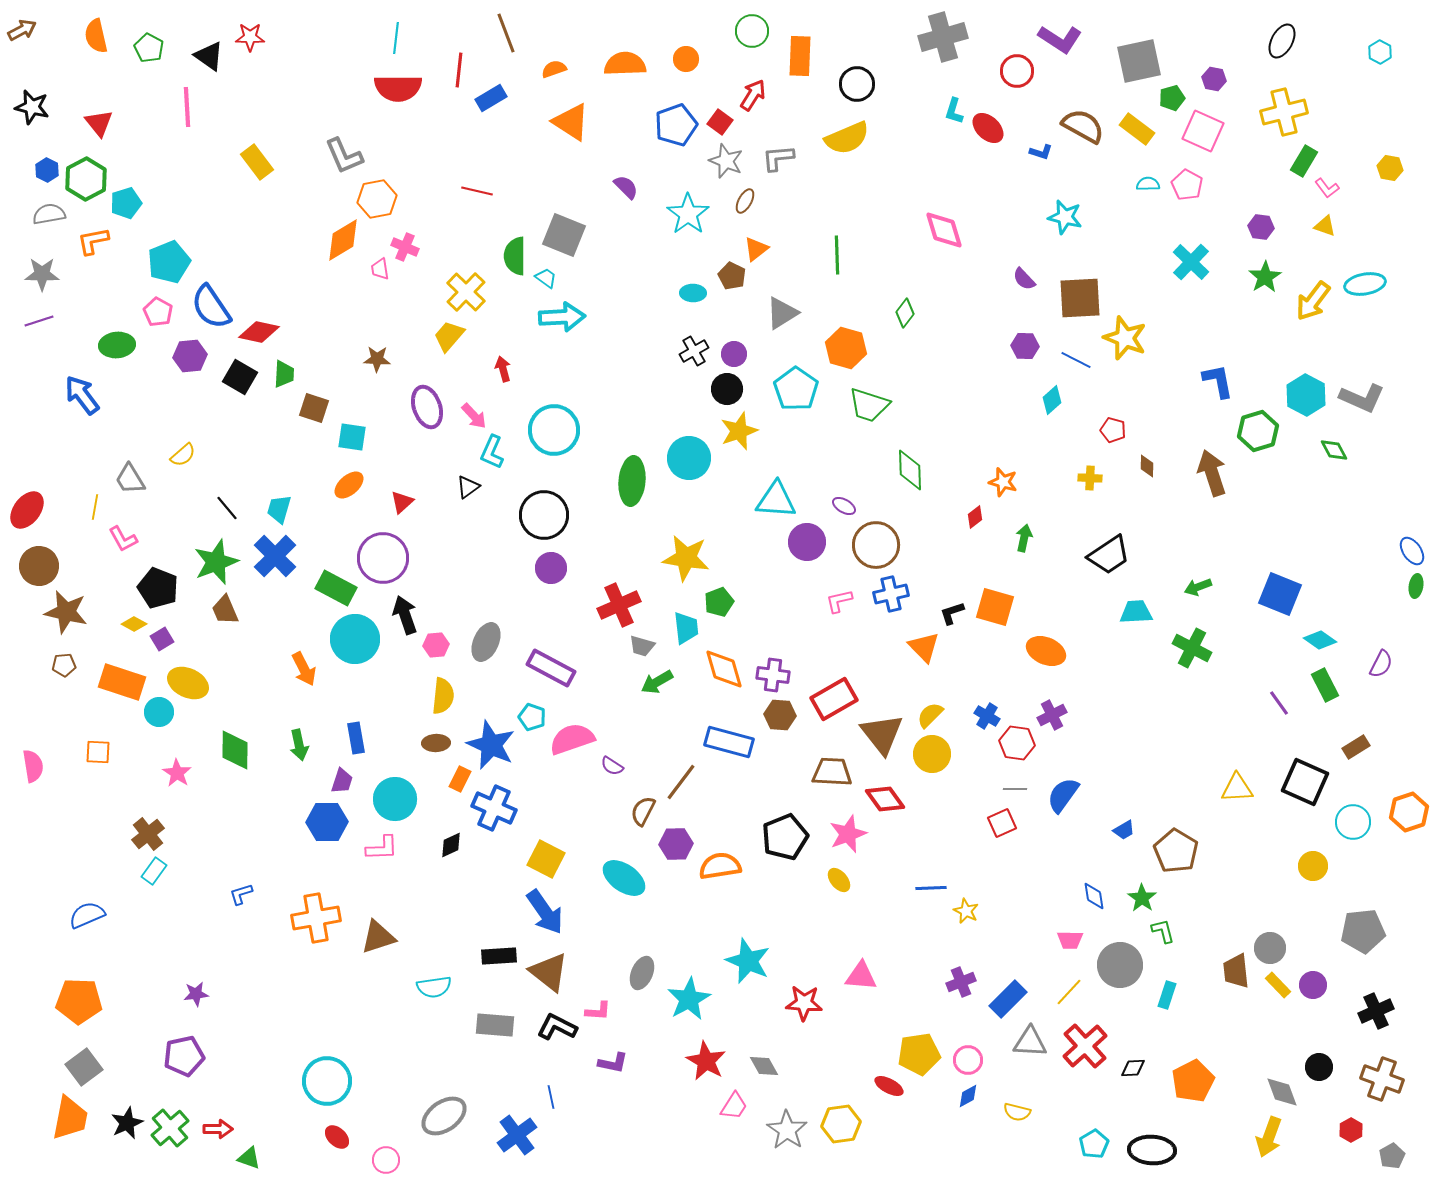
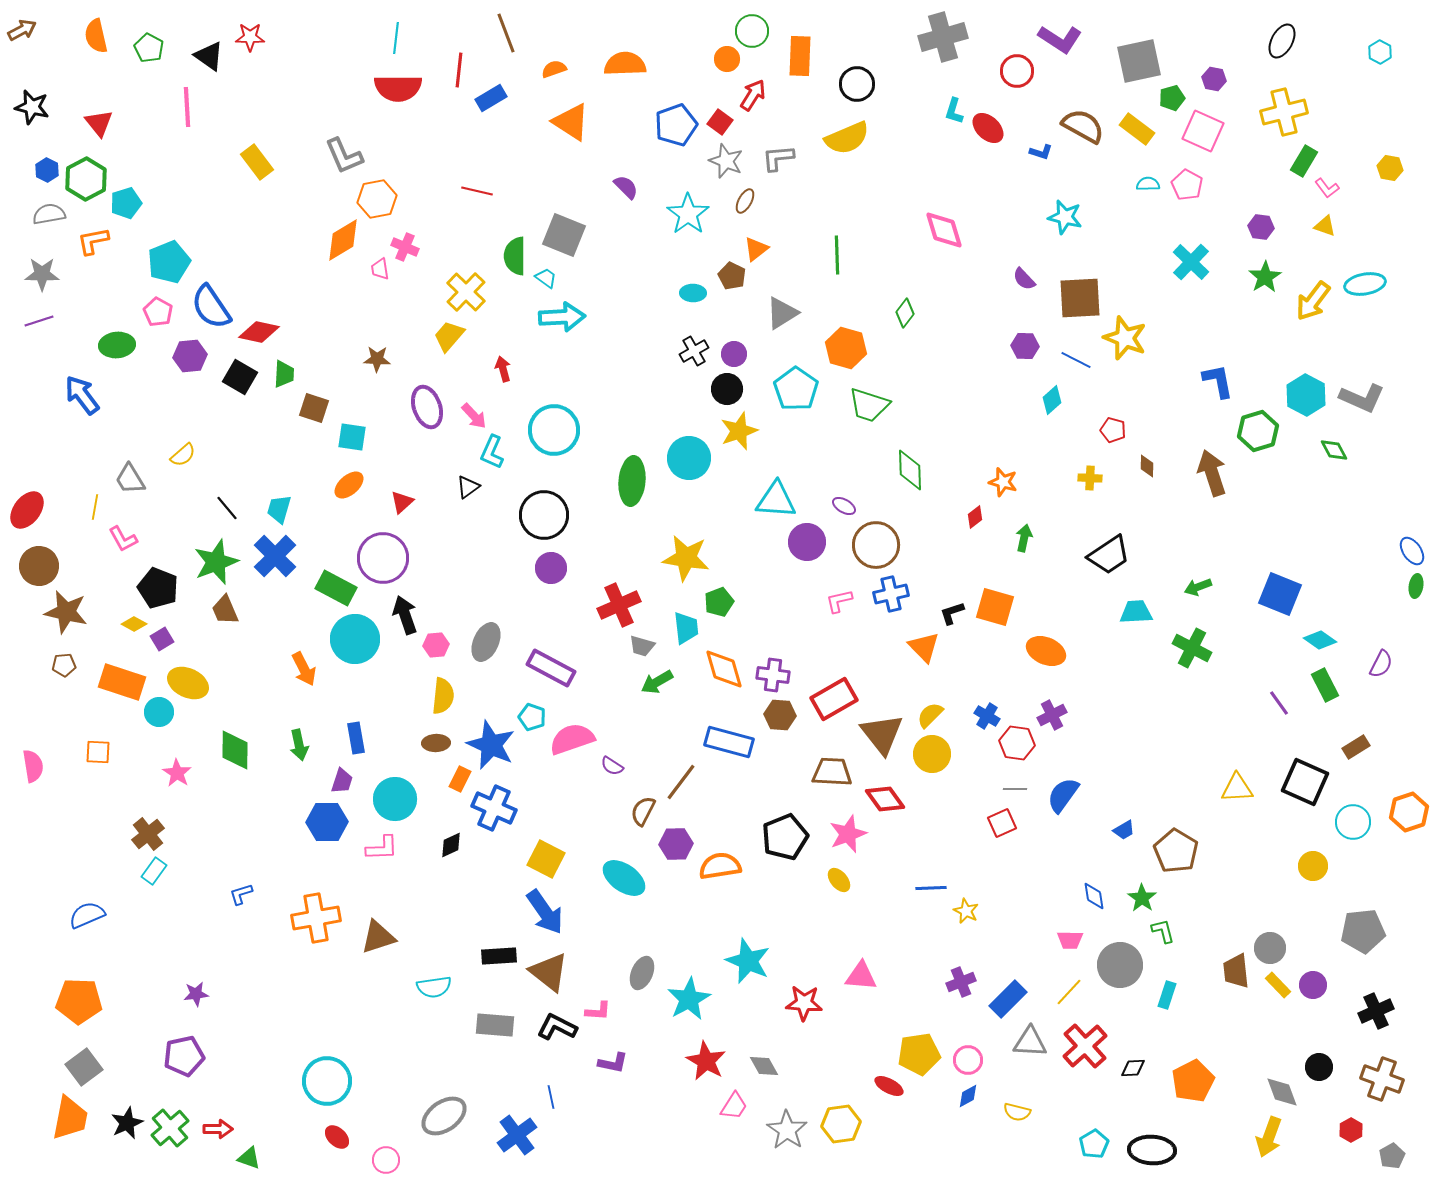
orange circle at (686, 59): moved 41 px right
